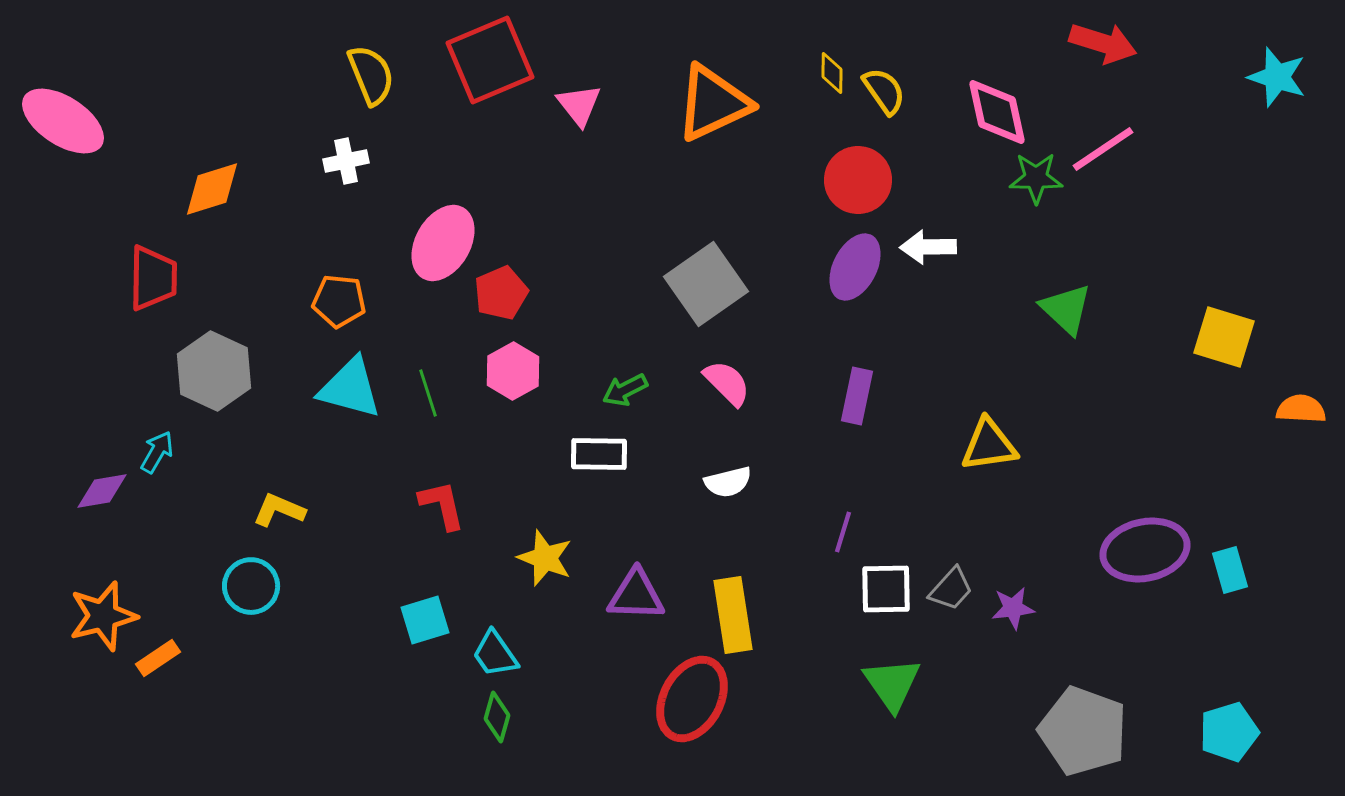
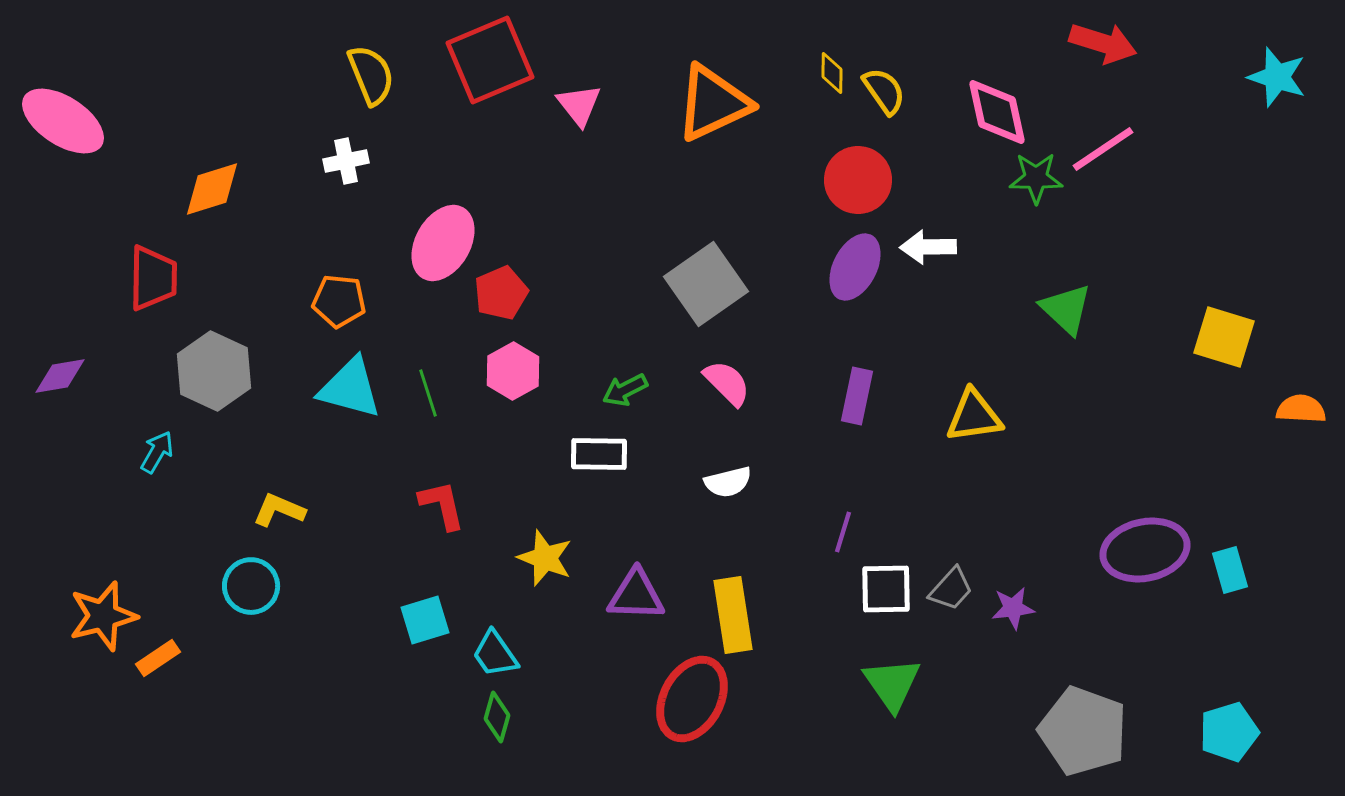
yellow triangle at (989, 445): moved 15 px left, 29 px up
purple diamond at (102, 491): moved 42 px left, 115 px up
